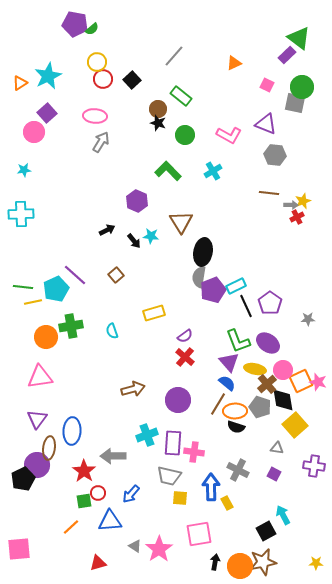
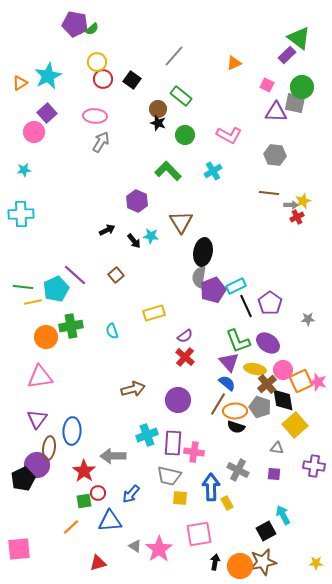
black square at (132, 80): rotated 12 degrees counterclockwise
purple triangle at (266, 124): moved 10 px right, 12 px up; rotated 20 degrees counterclockwise
purple square at (274, 474): rotated 24 degrees counterclockwise
